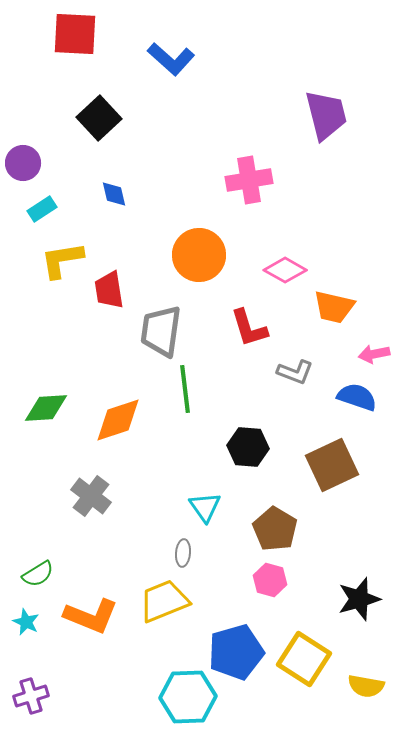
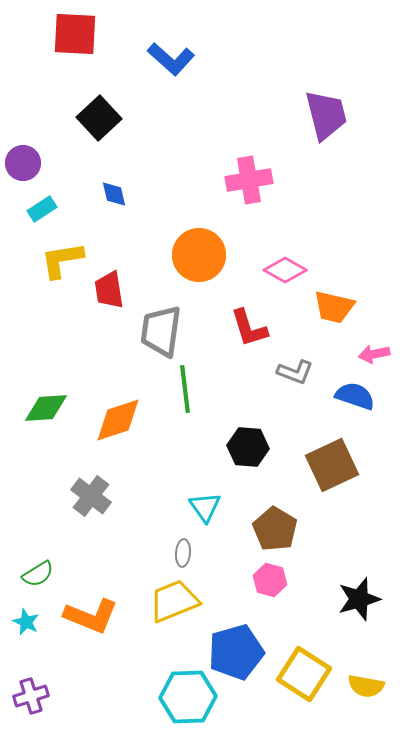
blue semicircle: moved 2 px left, 1 px up
yellow trapezoid: moved 10 px right
yellow square: moved 15 px down
